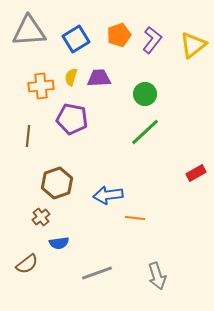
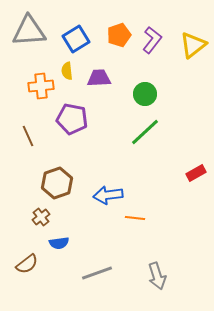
yellow semicircle: moved 4 px left, 6 px up; rotated 24 degrees counterclockwise
brown line: rotated 30 degrees counterclockwise
